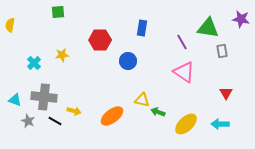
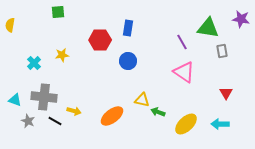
blue rectangle: moved 14 px left
